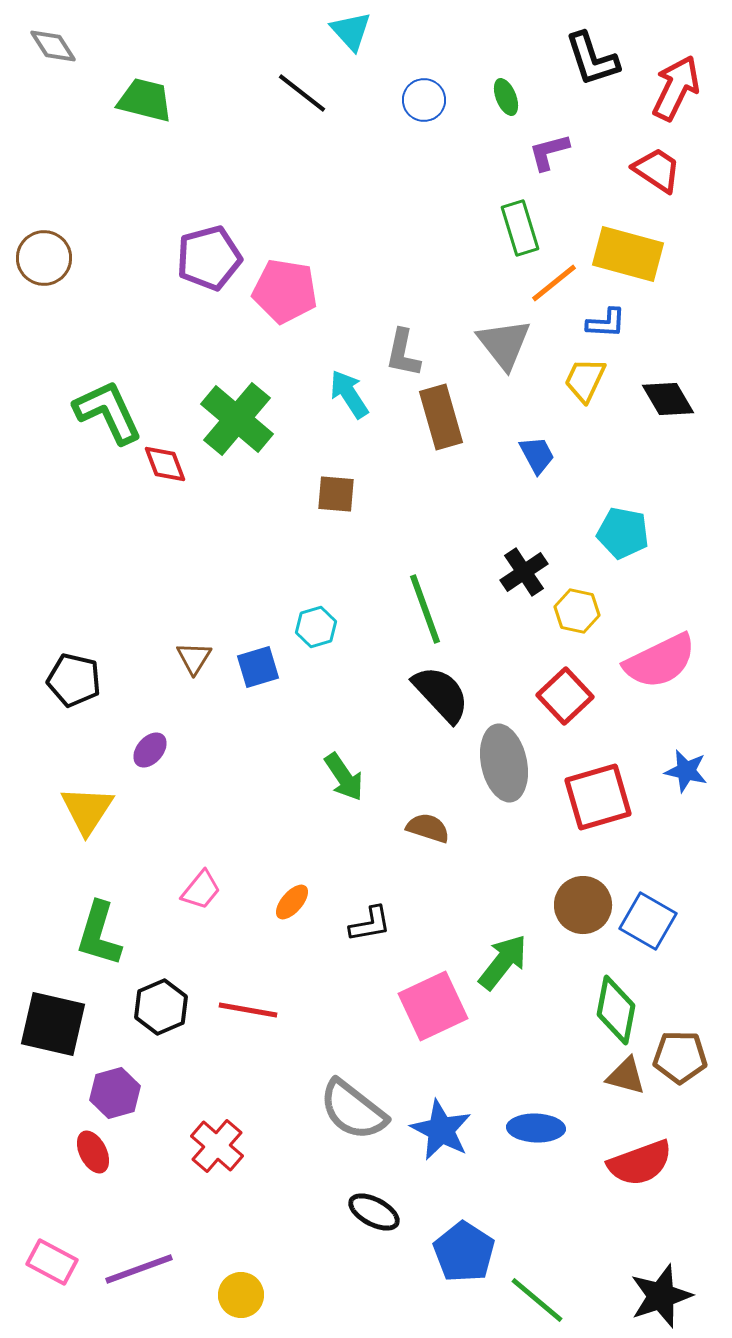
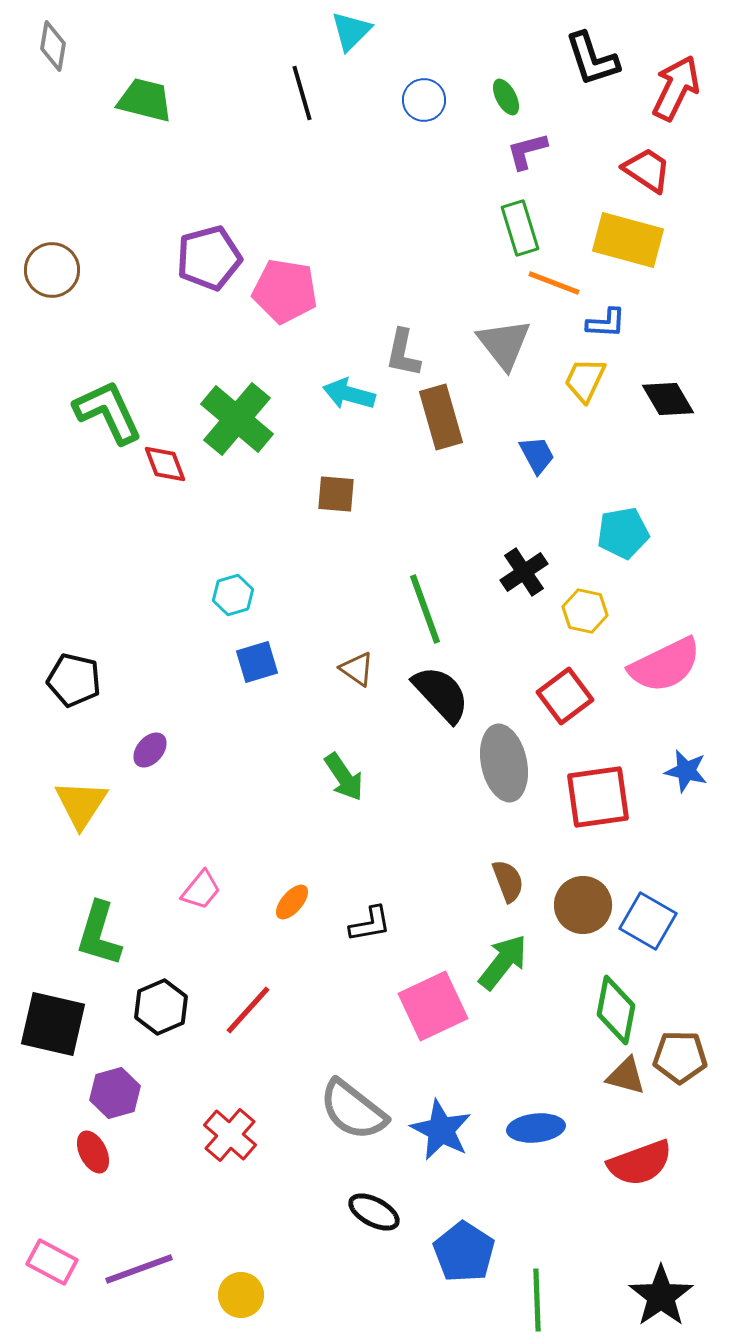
cyan triangle at (351, 31): rotated 27 degrees clockwise
gray diamond at (53, 46): rotated 42 degrees clockwise
black line at (302, 93): rotated 36 degrees clockwise
green ellipse at (506, 97): rotated 6 degrees counterclockwise
purple L-shape at (549, 152): moved 22 px left, 1 px up
red trapezoid at (657, 170): moved 10 px left
yellow rectangle at (628, 254): moved 14 px up
brown circle at (44, 258): moved 8 px right, 12 px down
orange line at (554, 283): rotated 60 degrees clockwise
cyan arrow at (349, 394): rotated 42 degrees counterclockwise
cyan pentagon at (623, 533): rotated 21 degrees counterclockwise
yellow hexagon at (577, 611): moved 8 px right
cyan hexagon at (316, 627): moved 83 px left, 32 px up
brown triangle at (194, 658): moved 163 px right, 11 px down; rotated 27 degrees counterclockwise
pink semicircle at (660, 661): moved 5 px right, 4 px down
blue square at (258, 667): moved 1 px left, 5 px up
red square at (565, 696): rotated 6 degrees clockwise
red square at (598, 797): rotated 8 degrees clockwise
yellow triangle at (87, 810): moved 6 px left, 6 px up
brown semicircle at (428, 828): moved 80 px right, 53 px down; rotated 51 degrees clockwise
red line at (248, 1010): rotated 58 degrees counterclockwise
blue ellipse at (536, 1128): rotated 8 degrees counterclockwise
red cross at (217, 1146): moved 13 px right, 11 px up
black star at (661, 1296): rotated 16 degrees counterclockwise
green line at (537, 1300): rotated 48 degrees clockwise
